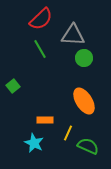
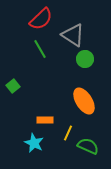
gray triangle: rotated 30 degrees clockwise
green circle: moved 1 px right, 1 px down
